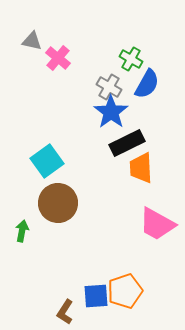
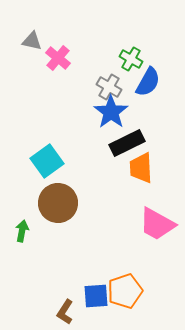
blue semicircle: moved 1 px right, 2 px up
